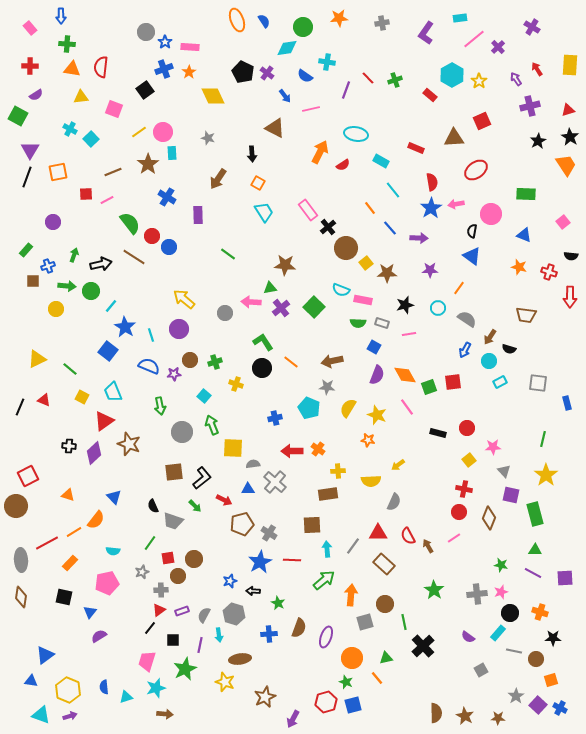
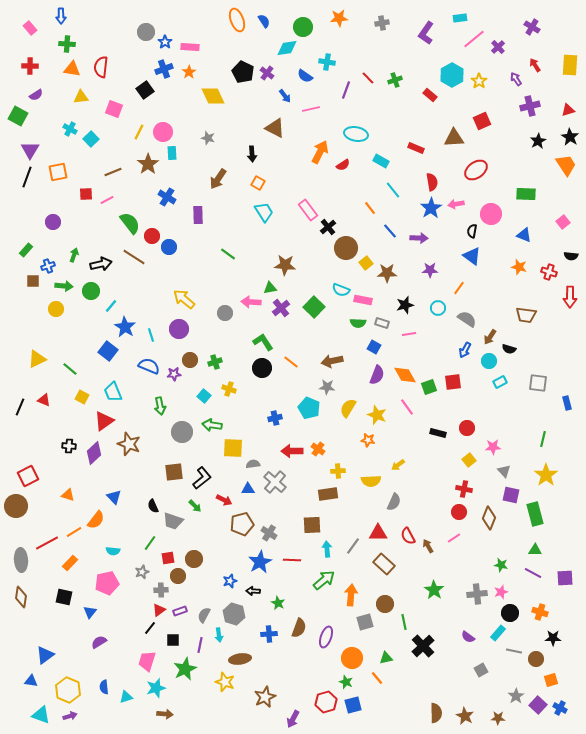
red arrow at (537, 69): moved 2 px left, 4 px up
yellow line at (139, 132): rotated 28 degrees counterclockwise
blue line at (390, 228): moved 3 px down
green arrow at (67, 286): moved 3 px left
yellow cross at (236, 384): moved 7 px left, 5 px down
green arrow at (212, 425): rotated 60 degrees counterclockwise
purple rectangle at (182, 611): moved 2 px left
purple semicircle at (99, 636): moved 6 px down
